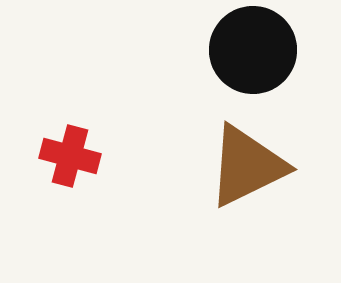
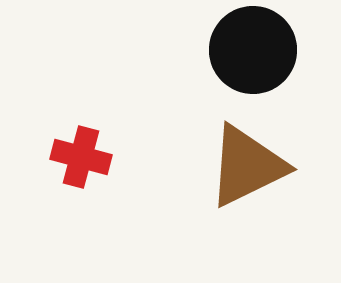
red cross: moved 11 px right, 1 px down
